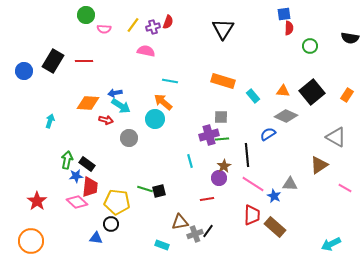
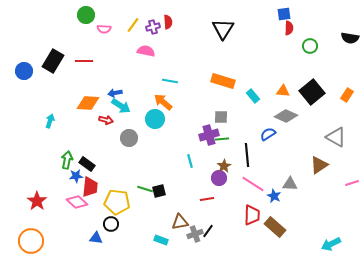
red semicircle at (168, 22): rotated 24 degrees counterclockwise
pink line at (345, 188): moved 7 px right, 5 px up; rotated 48 degrees counterclockwise
cyan rectangle at (162, 245): moved 1 px left, 5 px up
